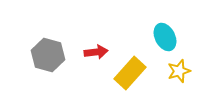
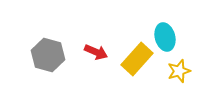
cyan ellipse: rotated 12 degrees clockwise
red arrow: rotated 30 degrees clockwise
yellow rectangle: moved 7 px right, 14 px up
